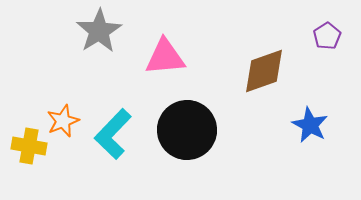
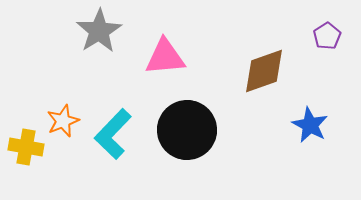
yellow cross: moved 3 px left, 1 px down
